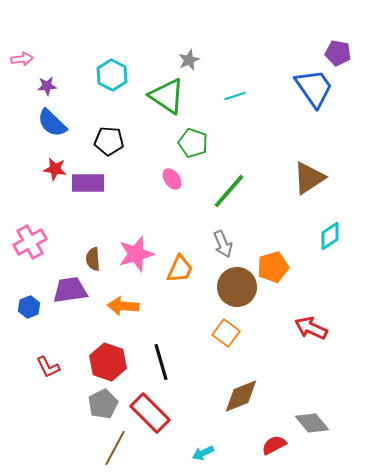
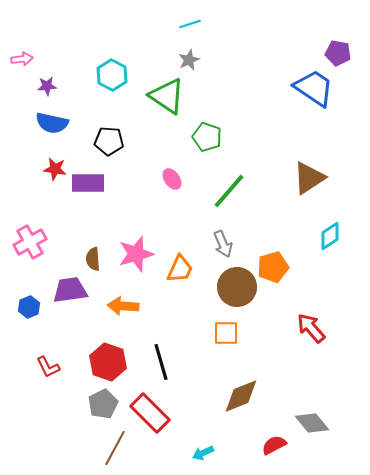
blue trapezoid: rotated 21 degrees counterclockwise
cyan line: moved 45 px left, 72 px up
blue semicircle: rotated 32 degrees counterclockwise
green pentagon: moved 14 px right, 6 px up
red arrow: rotated 24 degrees clockwise
orange square: rotated 36 degrees counterclockwise
